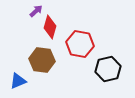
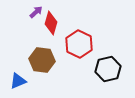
purple arrow: moved 1 px down
red diamond: moved 1 px right, 4 px up
red hexagon: moved 1 px left; rotated 16 degrees clockwise
